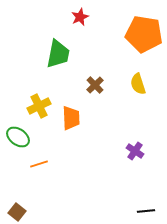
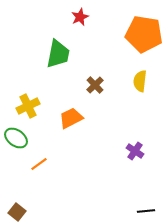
yellow semicircle: moved 2 px right, 3 px up; rotated 25 degrees clockwise
yellow cross: moved 11 px left
orange trapezoid: rotated 115 degrees counterclockwise
green ellipse: moved 2 px left, 1 px down
orange line: rotated 18 degrees counterclockwise
